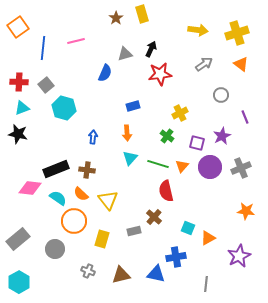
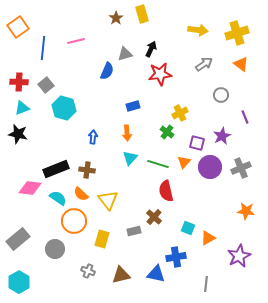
blue semicircle at (105, 73): moved 2 px right, 2 px up
green cross at (167, 136): moved 4 px up
orange triangle at (182, 166): moved 2 px right, 4 px up
